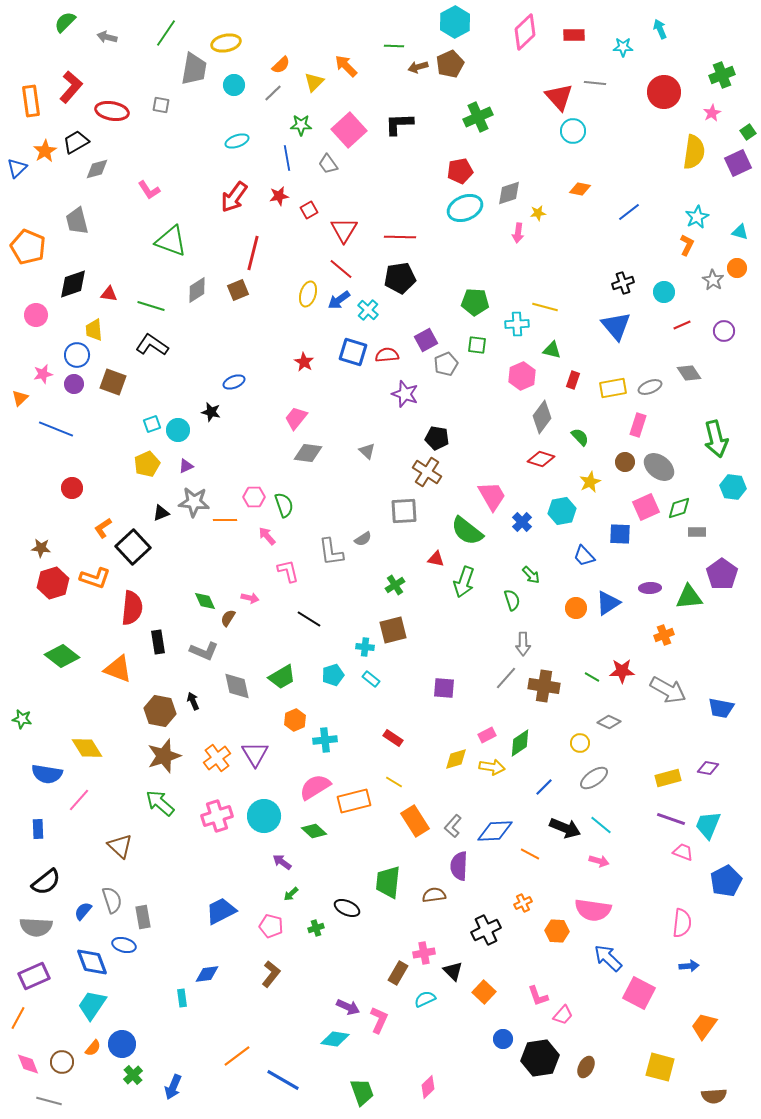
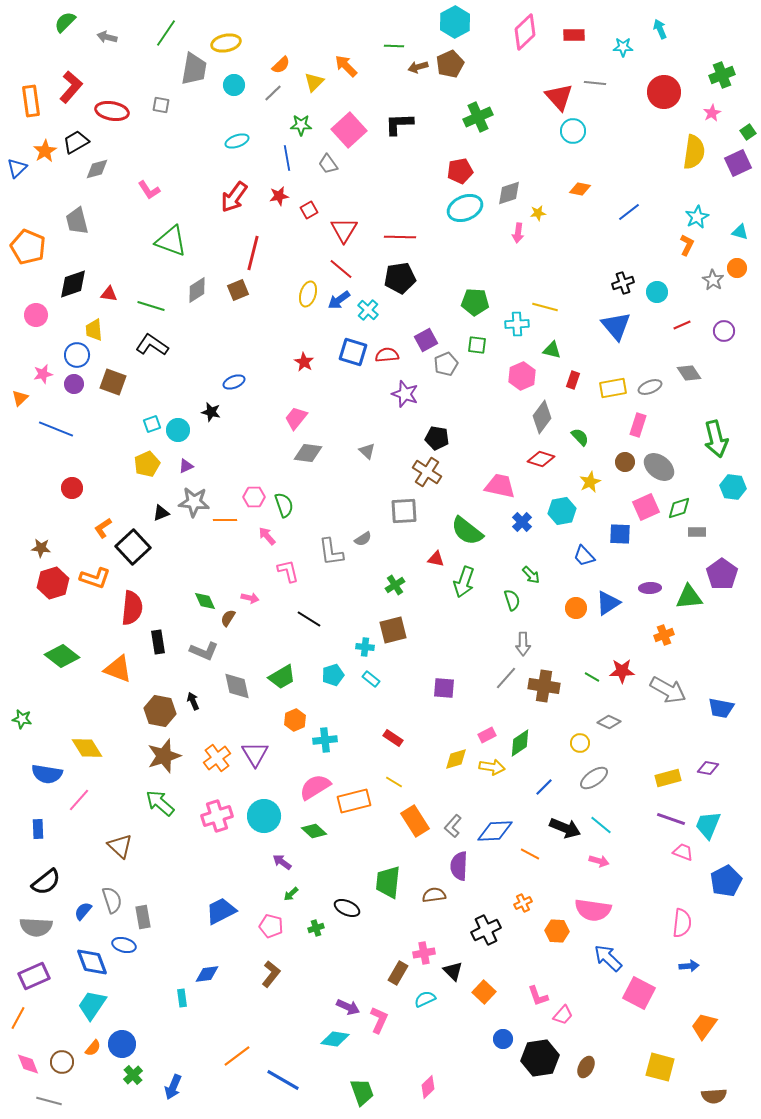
cyan circle at (664, 292): moved 7 px left
pink trapezoid at (492, 496): moved 8 px right, 10 px up; rotated 48 degrees counterclockwise
